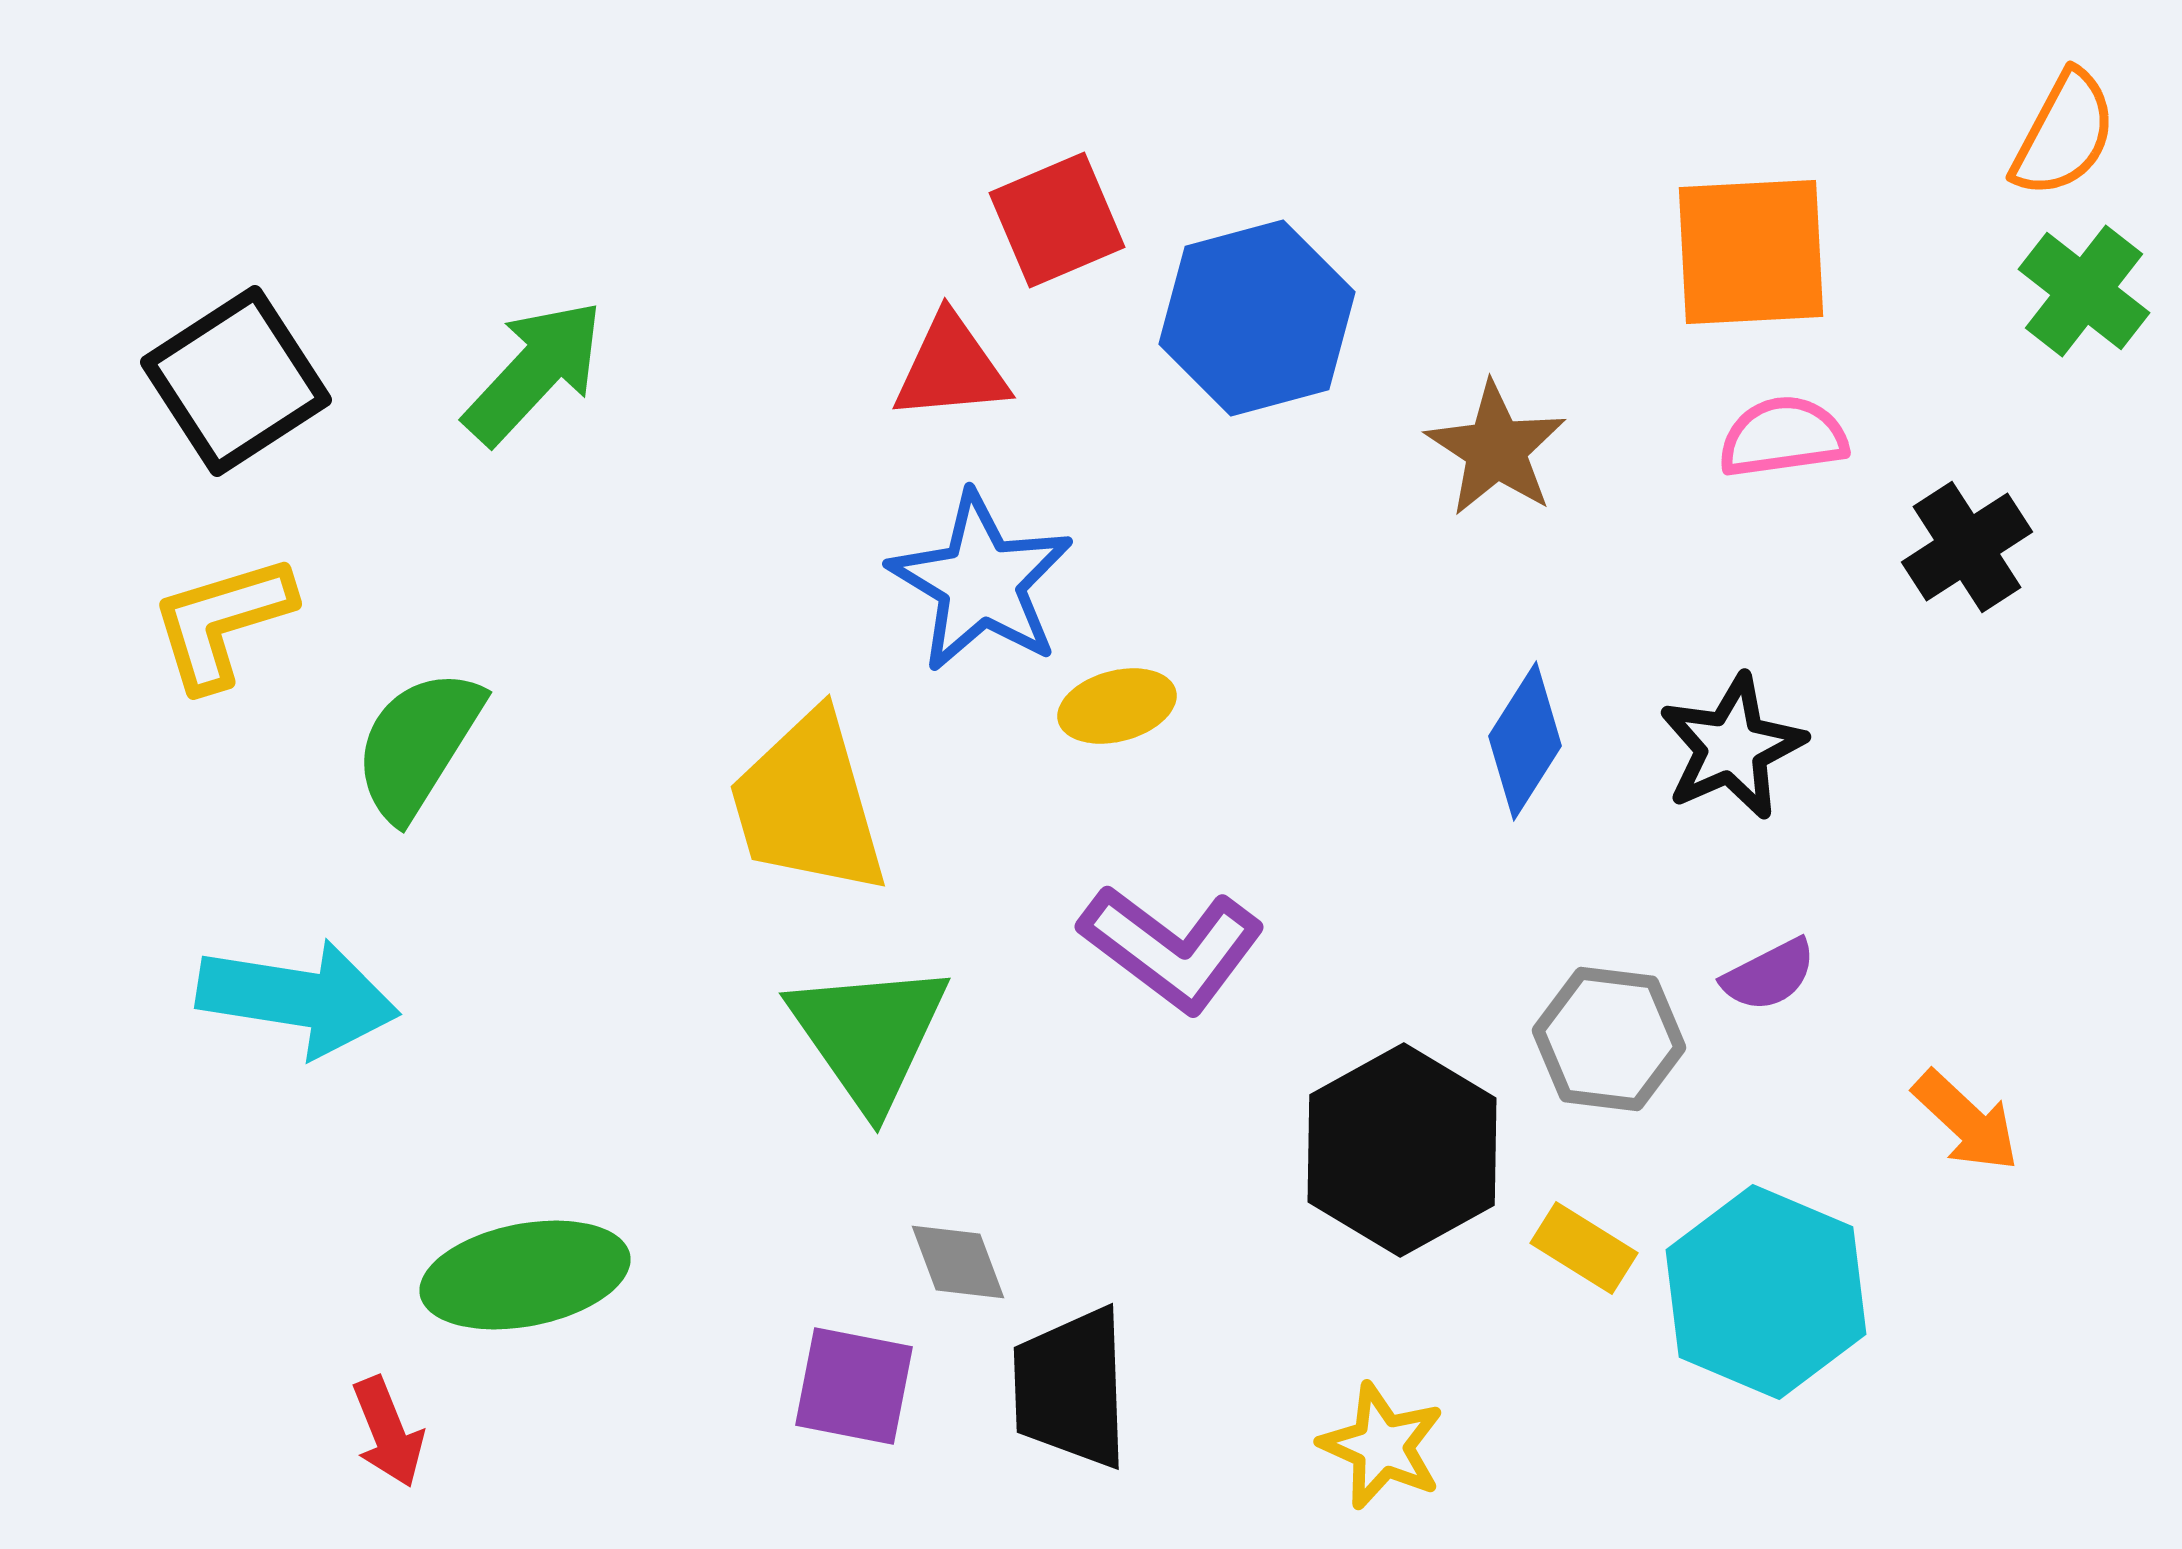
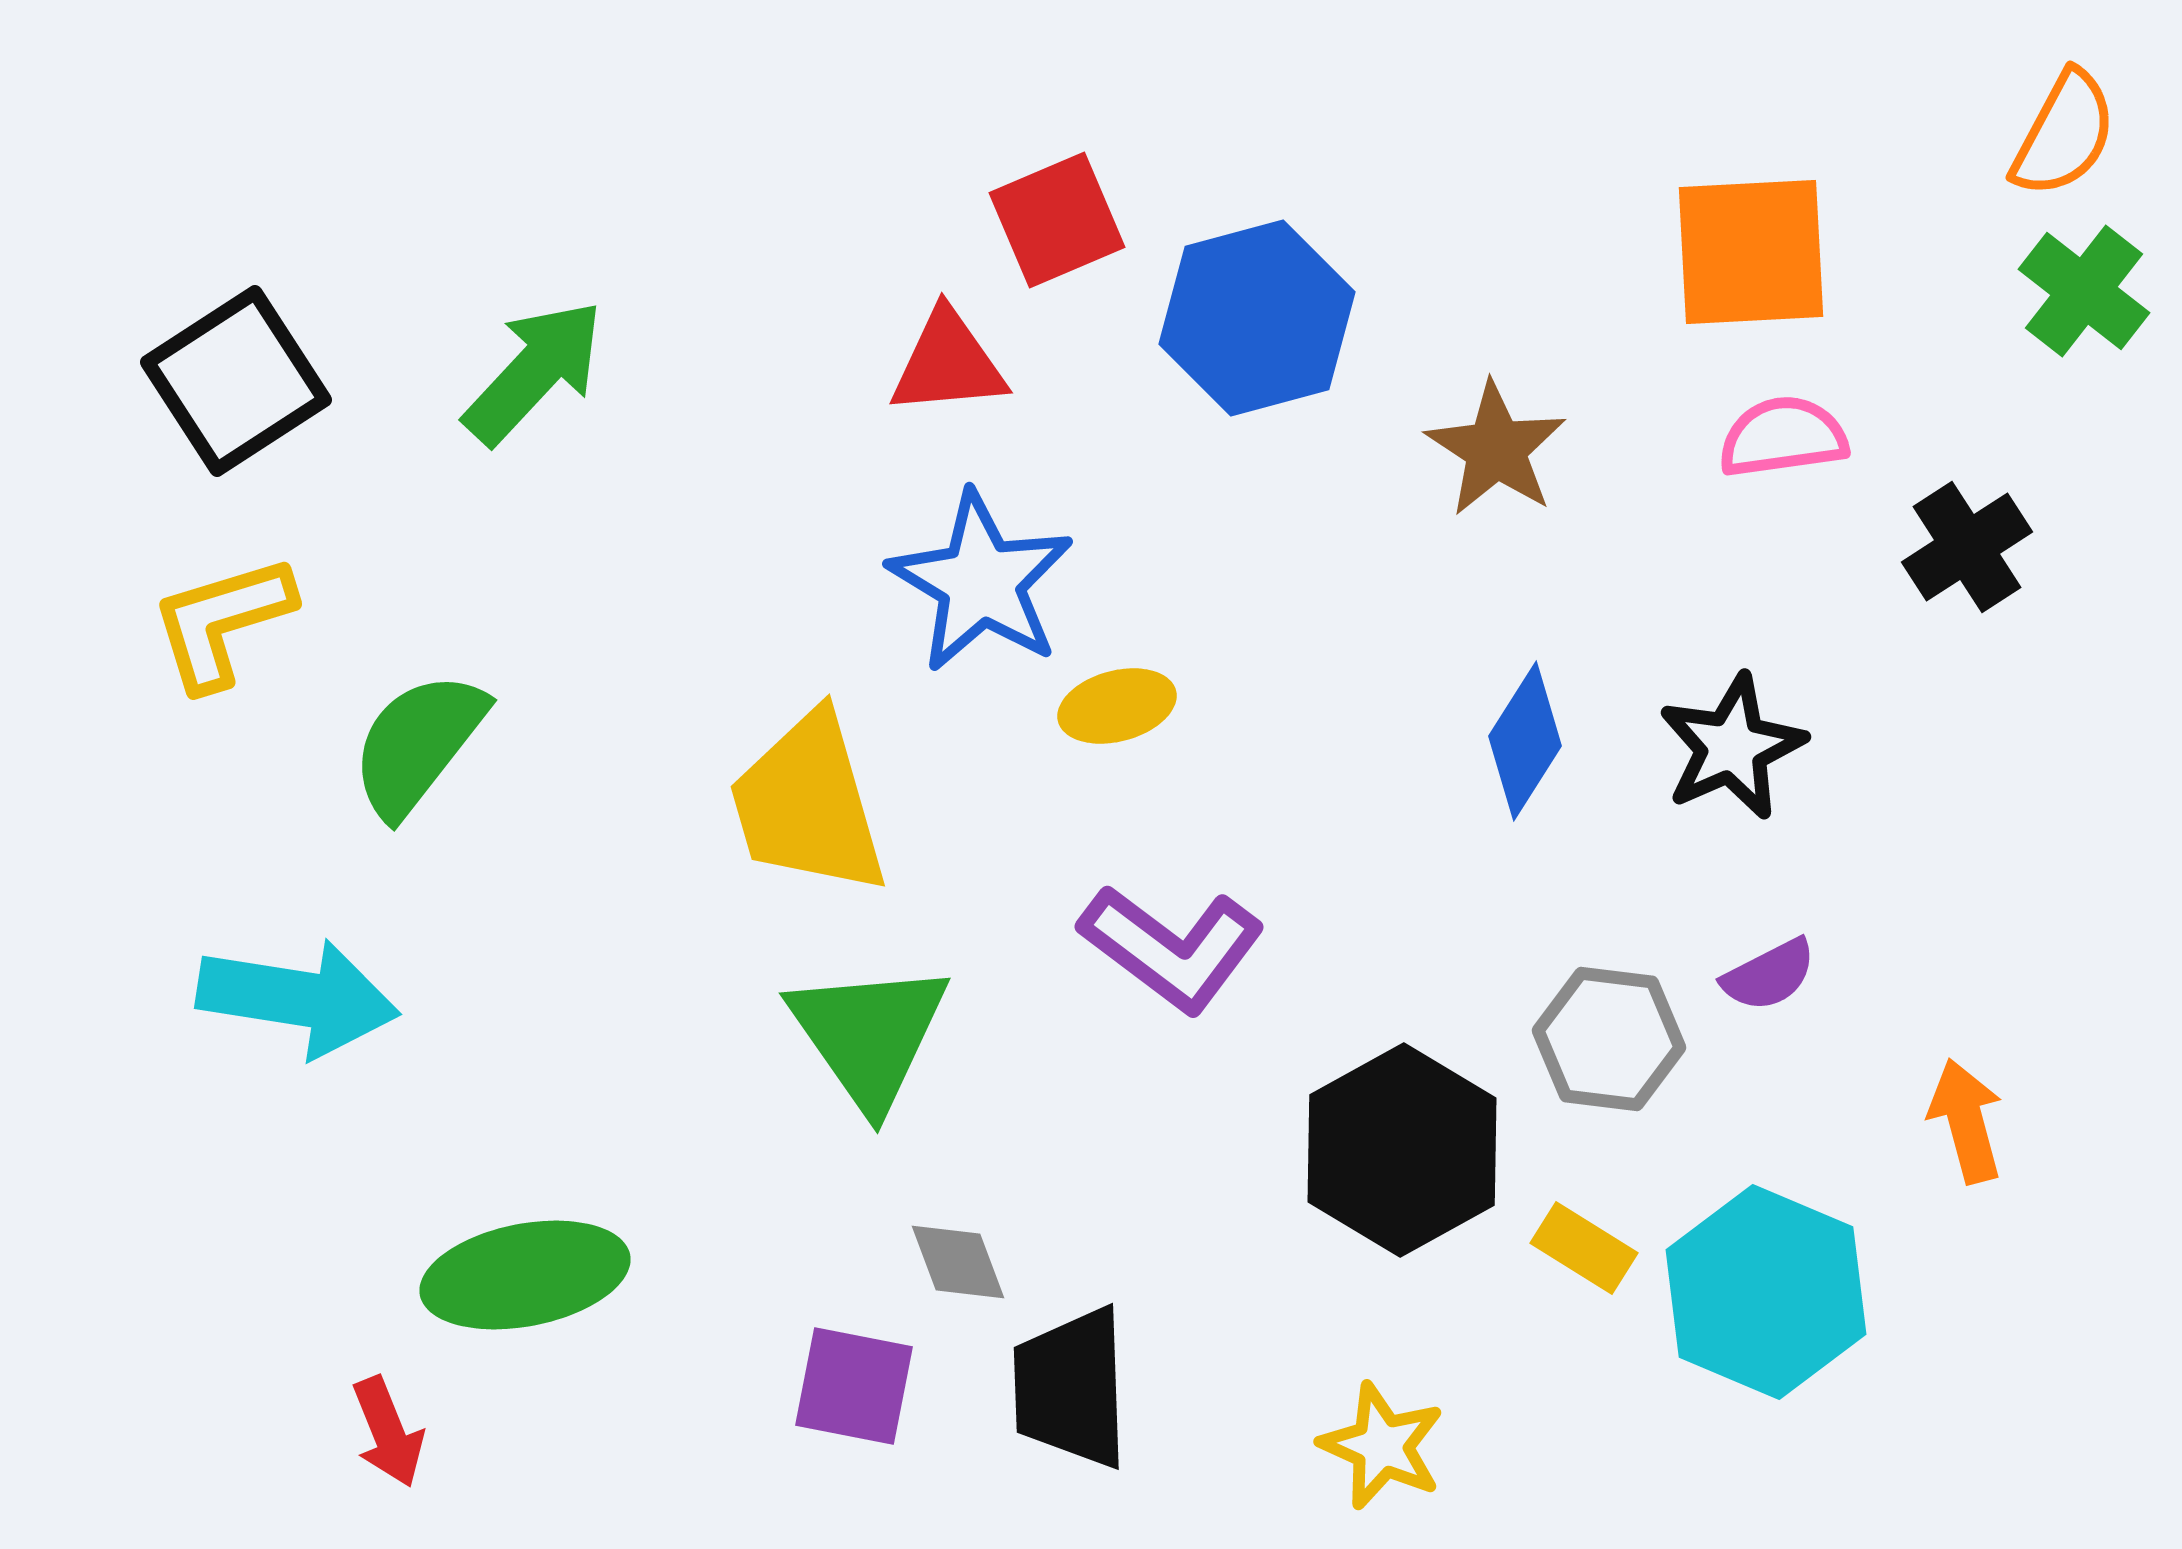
red triangle: moved 3 px left, 5 px up
green semicircle: rotated 6 degrees clockwise
orange arrow: rotated 148 degrees counterclockwise
